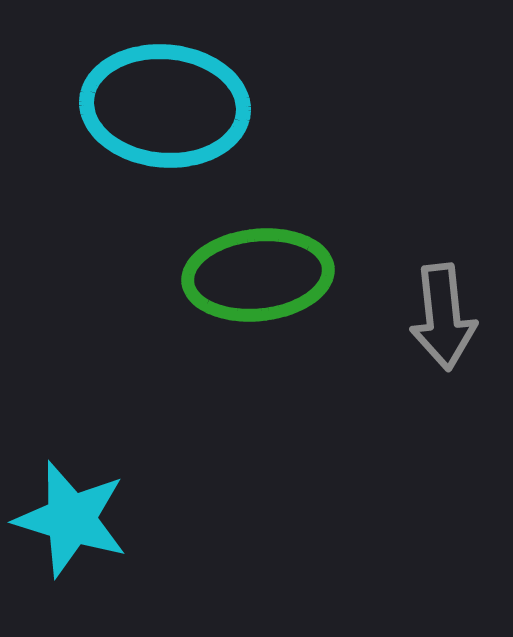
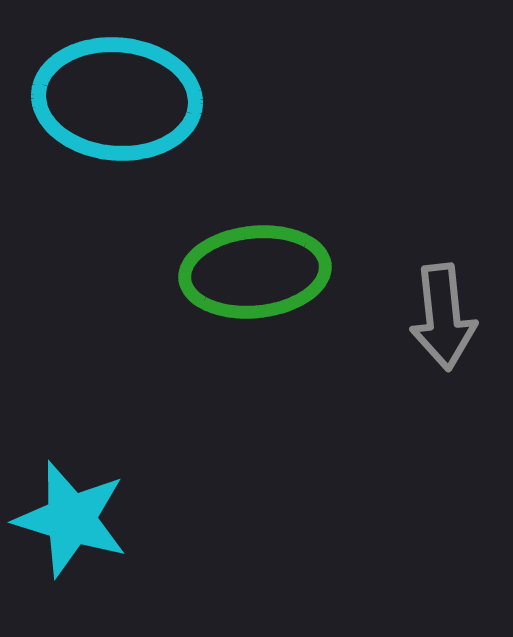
cyan ellipse: moved 48 px left, 7 px up
green ellipse: moved 3 px left, 3 px up
